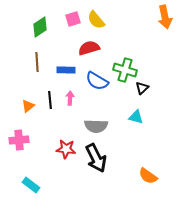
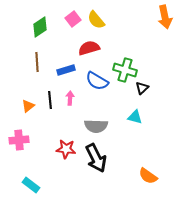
pink square: rotated 21 degrees counterclockwise
blue rectangle: rotated 18 degrees counterclockwise
cyan triangle: moved 1 px left
